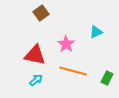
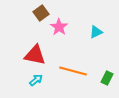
pink star: moved 7 px left, 17 px up
